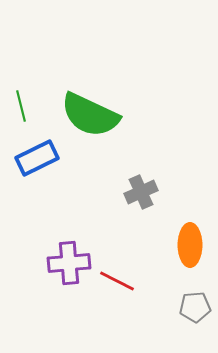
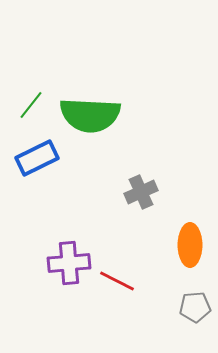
green line: moved 10 px right, 1 px up; rotated 52 degrees clockwise
green semicircle: rotated 22 degrees counterclockwise
